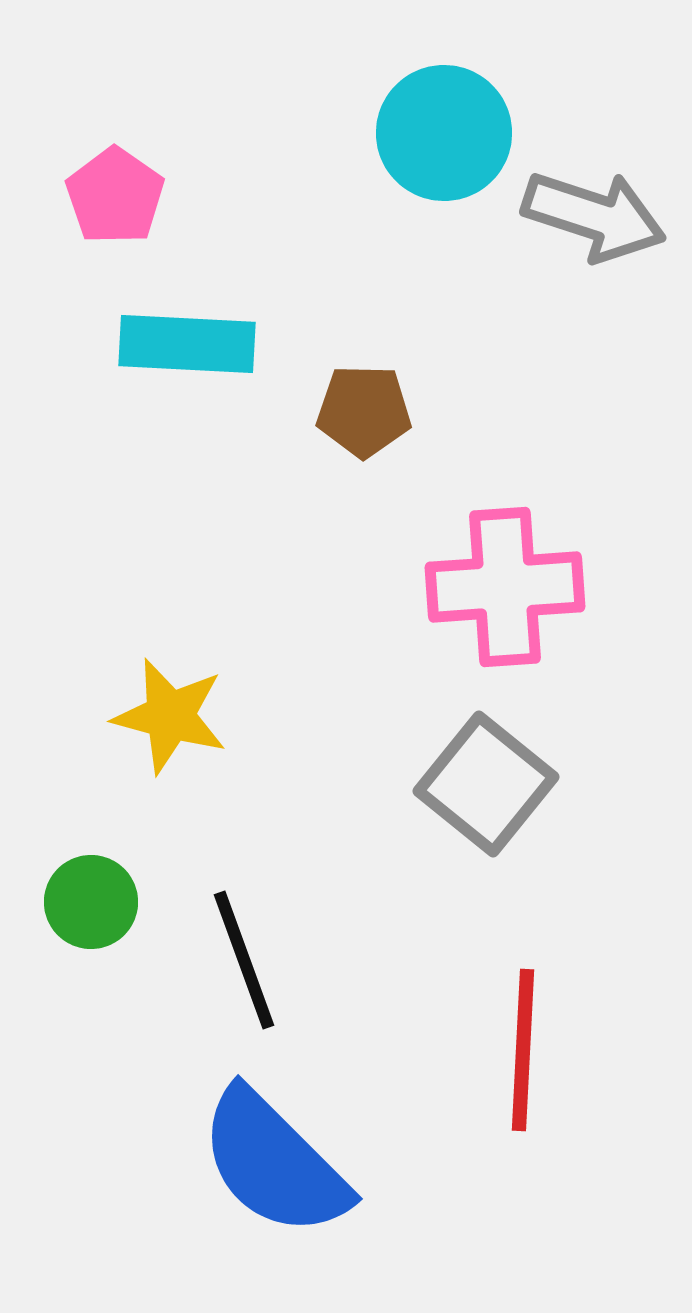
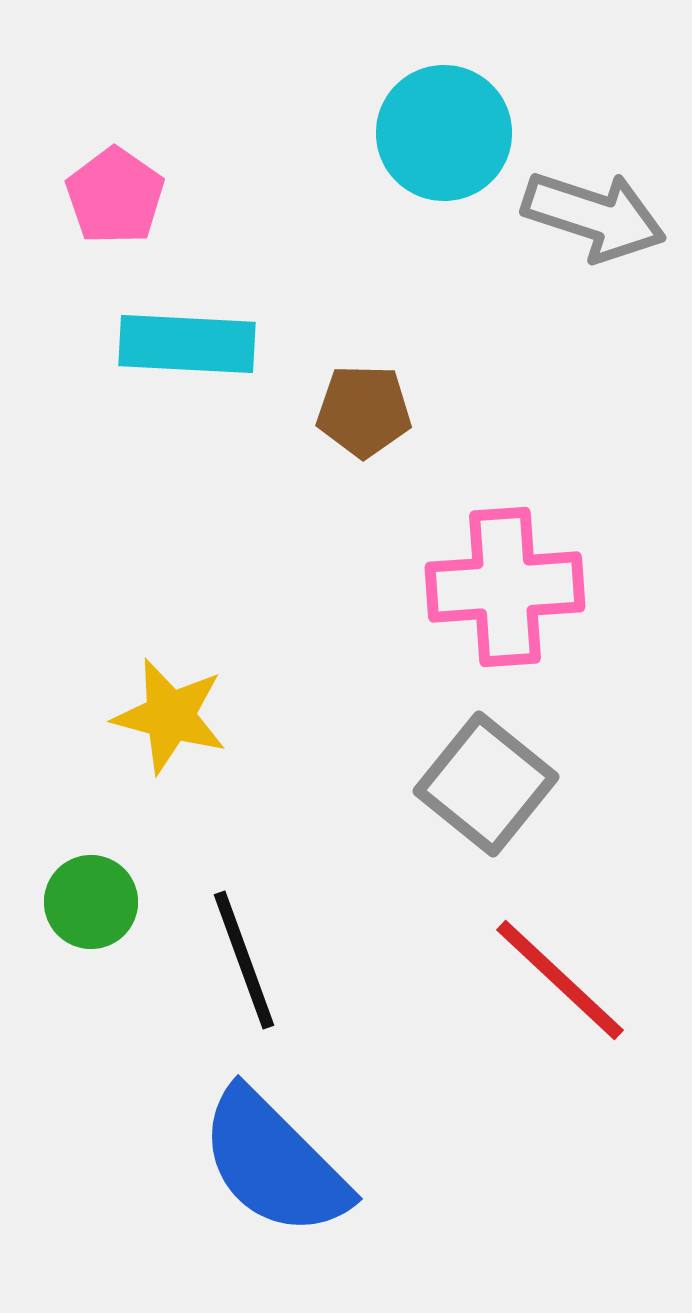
red line: moved 37 px right, 70 px up; rotated 50 degrees counterclockwise
